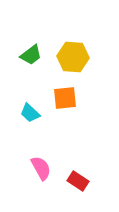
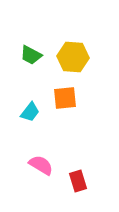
green trapezoid: rotated 65 degrees clockwise
cyan trapezoid: moved 1 px up; rotated 95 degrees counterclockwise
pink semicircle: moved 3 px up; rotated 30 degrees counterclockwise
red rectangle: rotated 40 degrees clockwise
